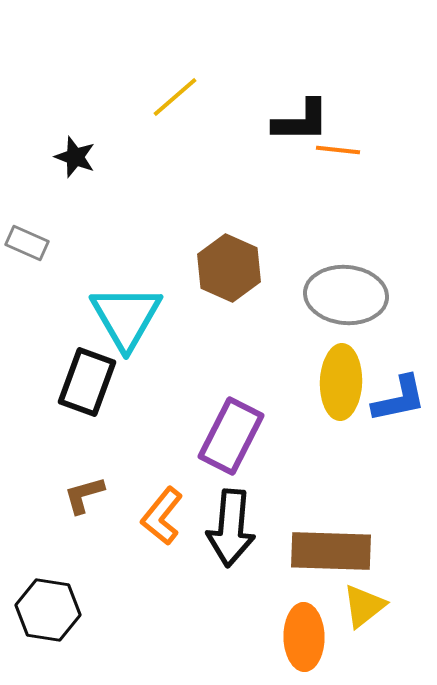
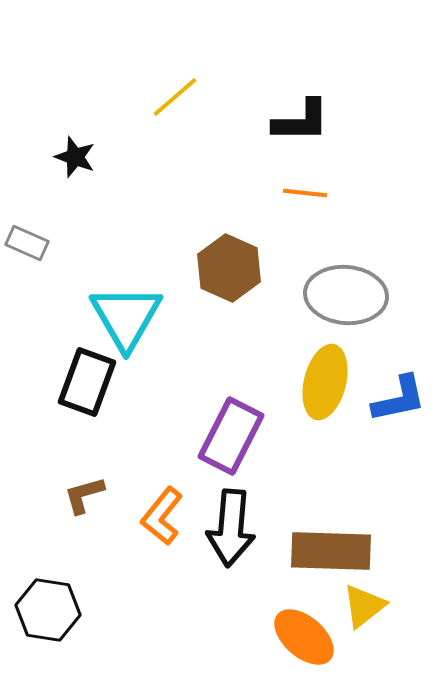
orange line: moved 33 px left, 43 px down
yellow ellipse: moved 16 px left; rotated 12 degrees clockwise
orange ellipse: rotated 48 degrees counterclockwise
